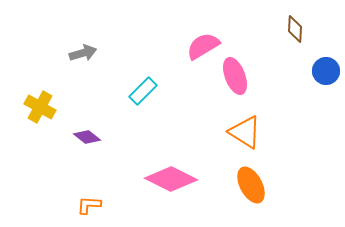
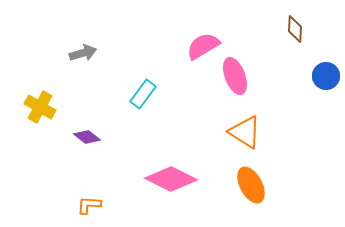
blue circle: moved 5 px down
cyan rectangle: moved 3 px down; rotated 8 degrees counterclockwise
